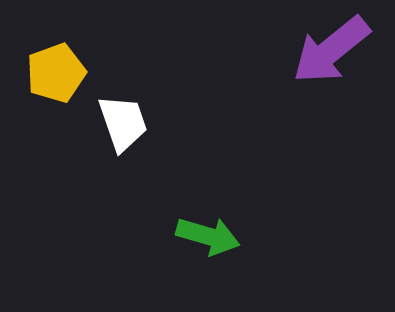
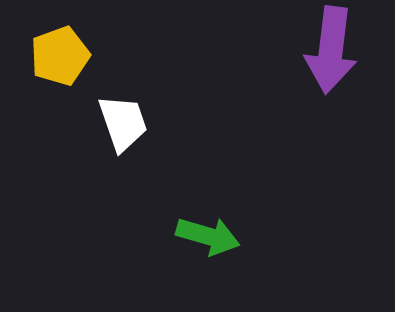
purple arrow: rotated 44 degrees counterclockwise
yellow pentagon: moved 4 px right, 17 px up
